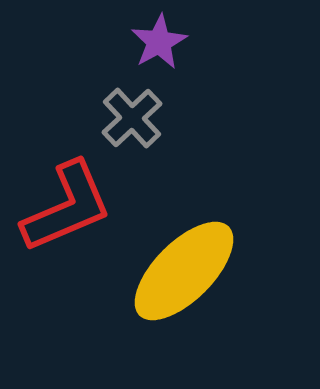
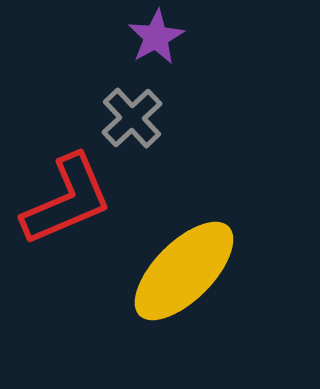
purple star: moved 3 px left, 5 px up
red L-shape: moved 7 px up
